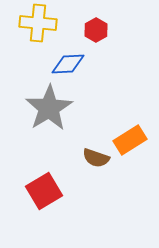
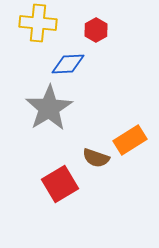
red square: moved 16 px right, 7 px up
